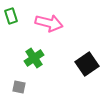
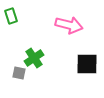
pink arrow: moved 20 px right, 2 px down
black square: rotated 35 degrees clockwise
gray square: moved 14 px up
